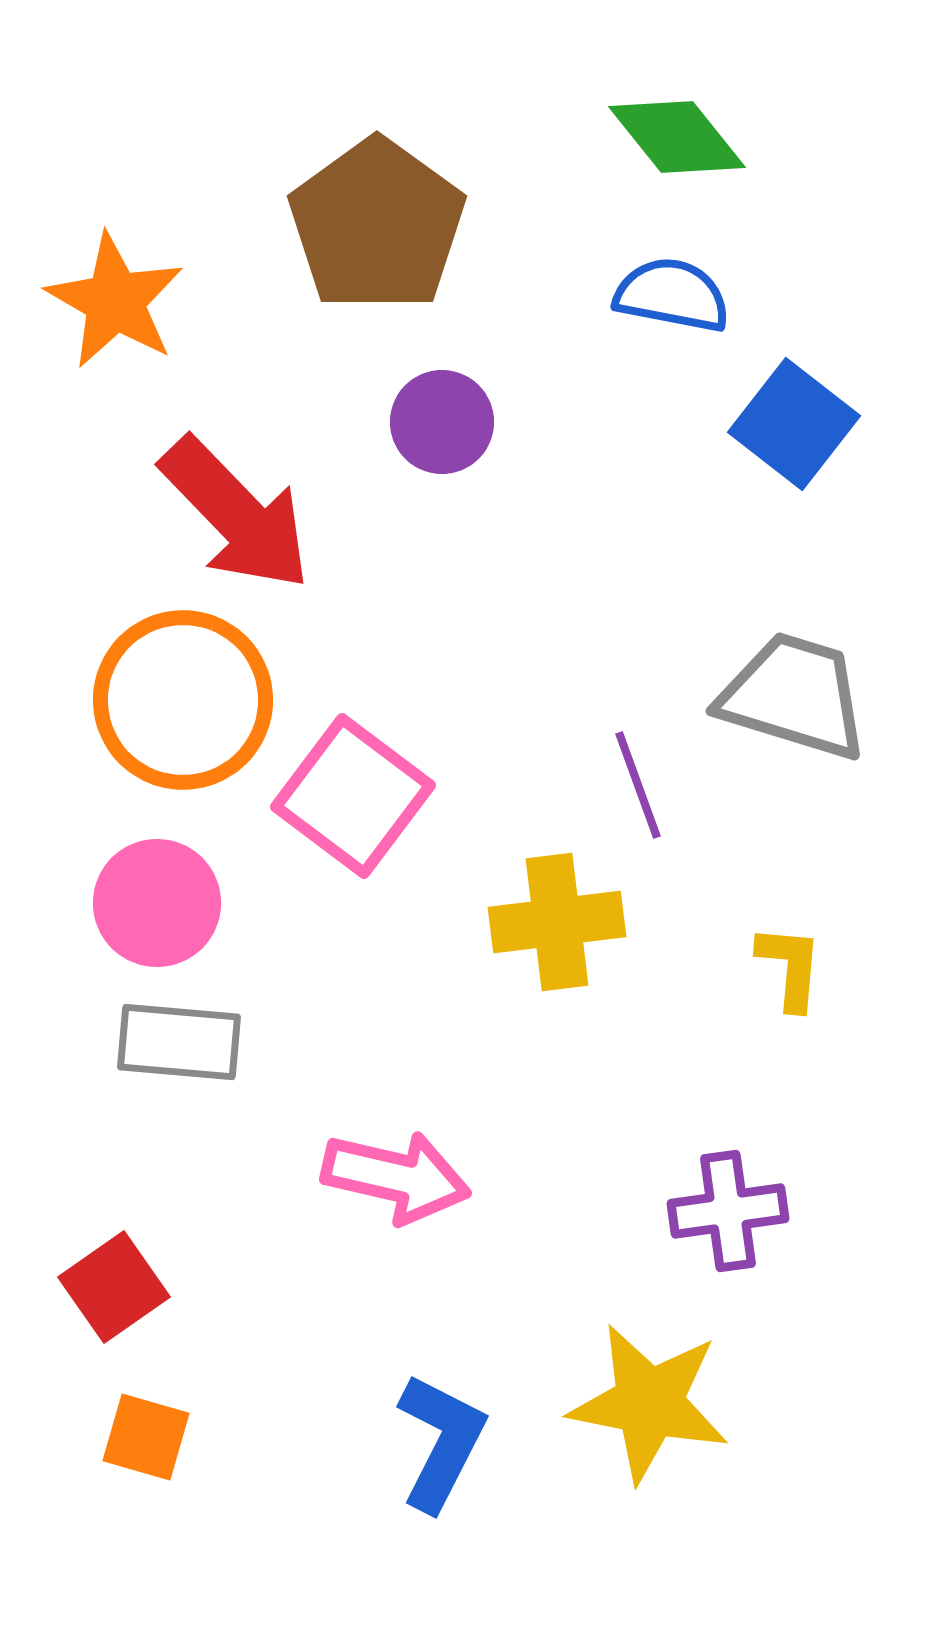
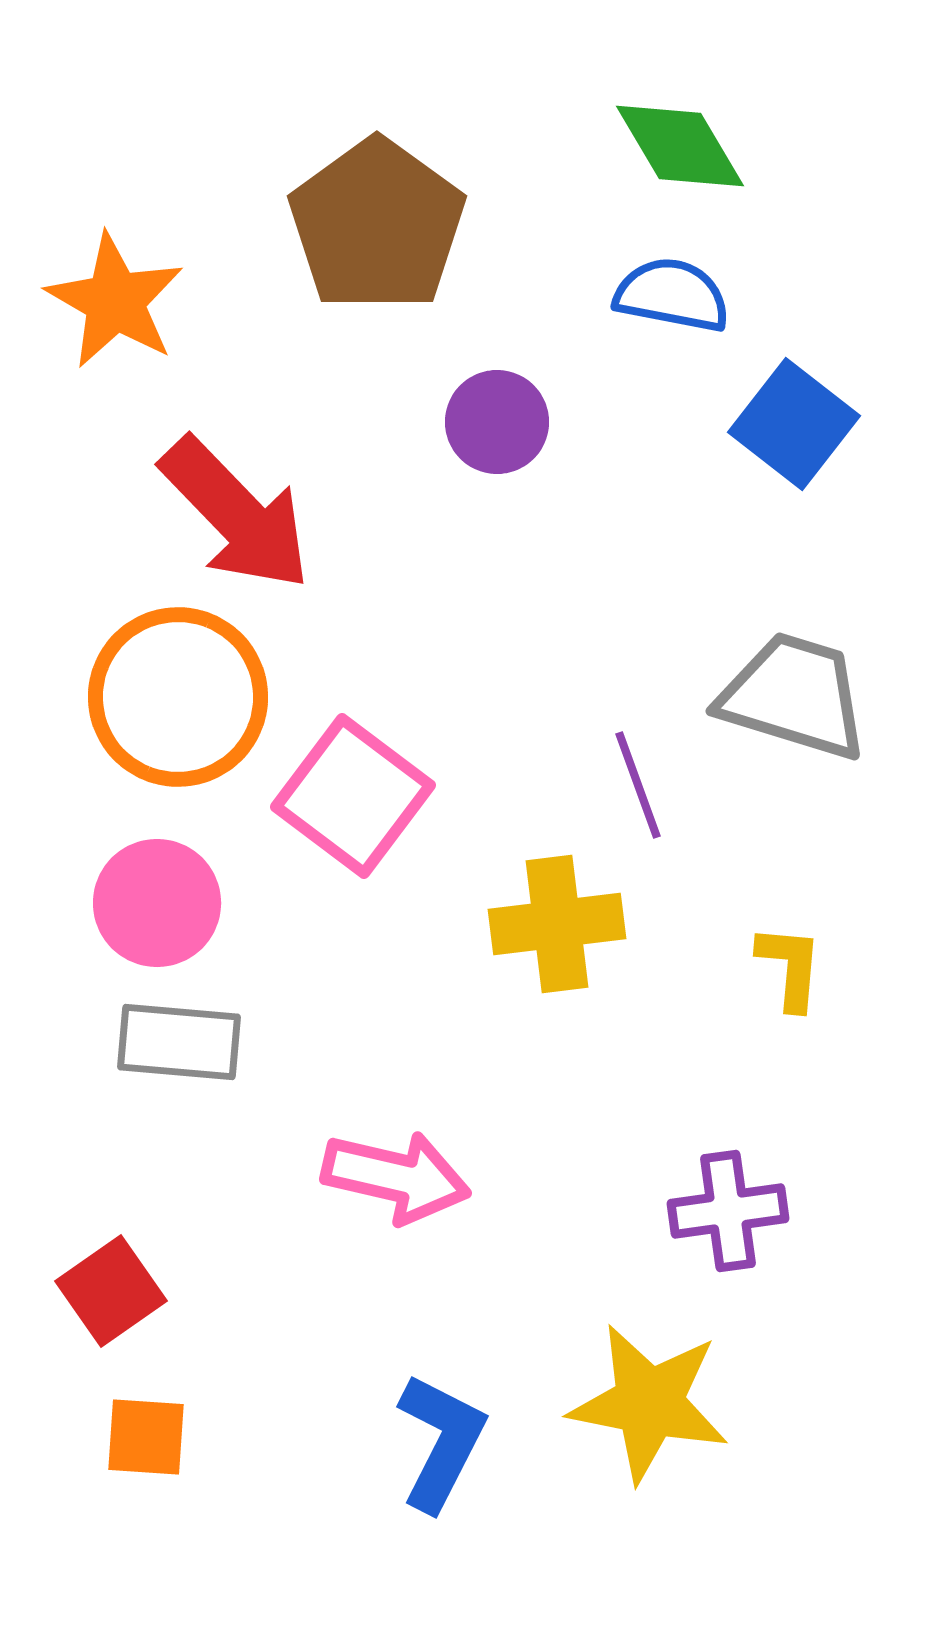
green diamond: moved 3 px right, 9 px down; rotated 8 degrees clockwise
purple circle: moved 55 px right
orange circle: moved 5 px left, 3 px up
yellow cross: moved 2 px down
red square: moved 3 px left, 4 px down
orange square: rotated 12 degrees counterclockwise
